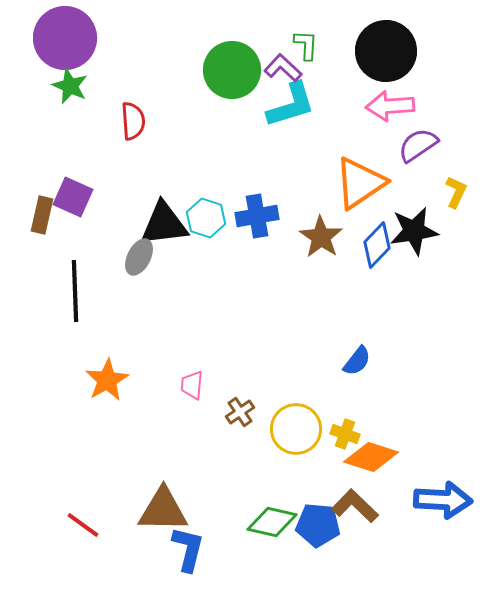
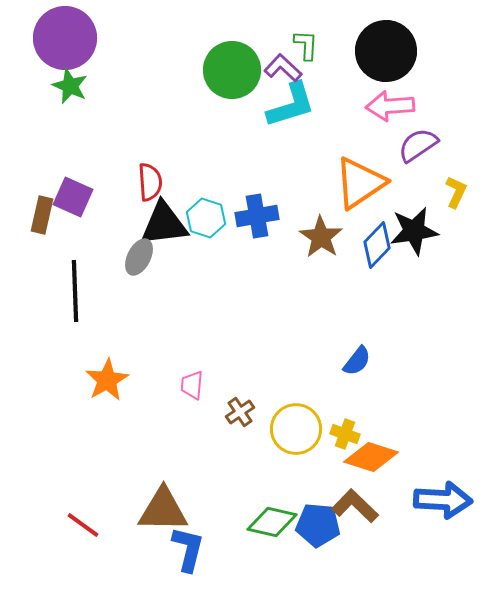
red semicircle: moved 17 px right, 61 px down
